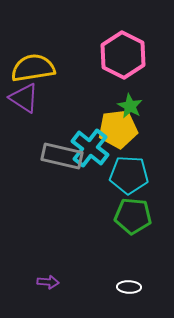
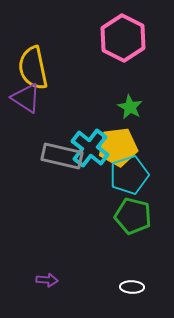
pink hexagon: moved 17 px up
yellow semicircle: rotated 93 degrees counterclockwise
purple triangle: moved 2 px right
green star: moved 1 px down
yellow pentagon: moved 18 px down
cyan pentagon: rotated 21 degrees counterclockwise
green pentagon: rotated 9 degrees clockwise
purple arrow: moved 1 px left, 2 px up
white ellipse: moved 3 px right
